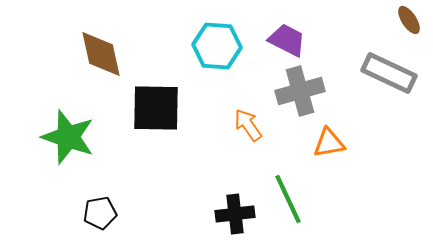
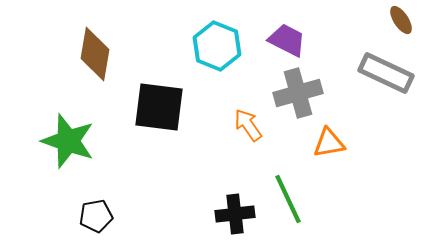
brown ellipse: moved 8 px left
cyan hexagon: rotated 18 degrees clockwise
brown diamond: moved 6 px left; rotated 22 degrees clockwise
gray rectangle: moved 3 px left
gray cross: moved 2 px left, 2 px down
black square: moved 3 px right, 1 px up; rotated 6 degrees clockwise
green star: moved 4 px down
black pentagon: moved 4 px left, 3 px down
